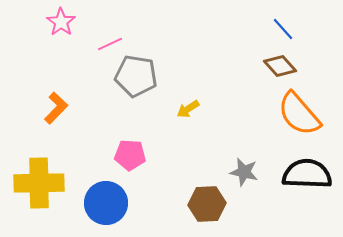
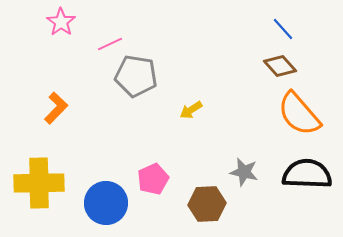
yellow arrow: moved 3 px right, 1 px down
pink pentagon: moved 23 px right, 24 px down; rotated 28 degrees counterclockwise
